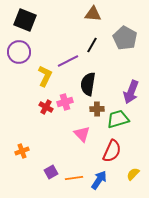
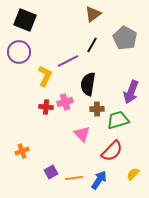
brown triangle: rotated 42 degrees counterclockwise
red cross: rotated 24 degrees counterclockwise
green trapezoid: moved 1 px down
red semicircle: rotated 20 degrees clockwise
